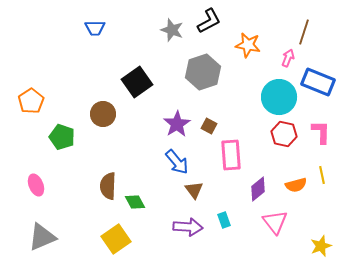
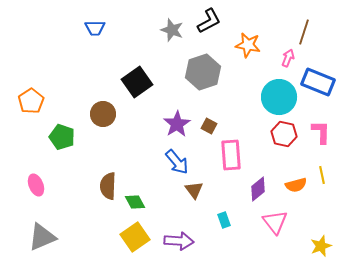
purple arrow: moved 9 px left, 14 px down
yellow square: moved 19 px right, 2 px up
